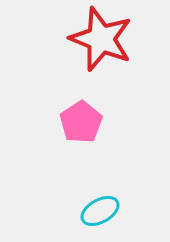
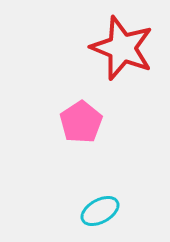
red star: moved 21 px right, 9 px down
